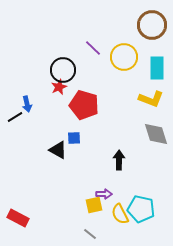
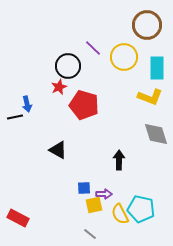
brown circle: moved 5 px left
black circle: moved 5 px right, 4 px up
yellow L-shape: moved 1 px left, 2 px up
black line: rotated 21 degrees clockwise
blue square: moved 10 px right, 50 px down
